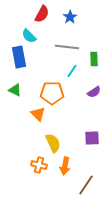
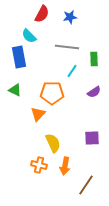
blue star: rotated 24 degrees clockwise
orange triangle: rotated 28 degrees clockwise
